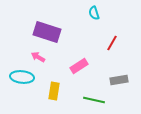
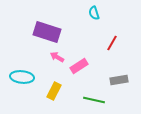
pink arrow: moved 19 px right
yellow rectangle: rotated 18 degrees clockwise
